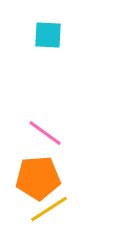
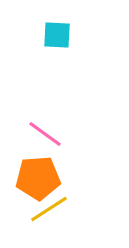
cyan square: moved 9 px right
pink line: moved 1 px down
